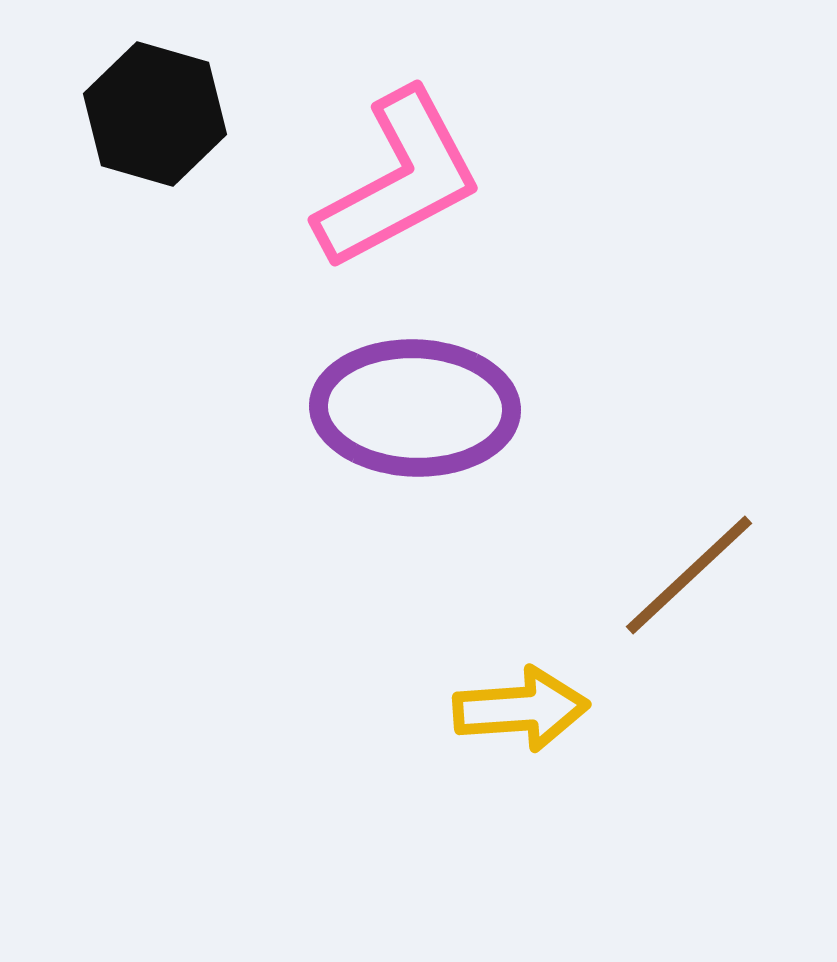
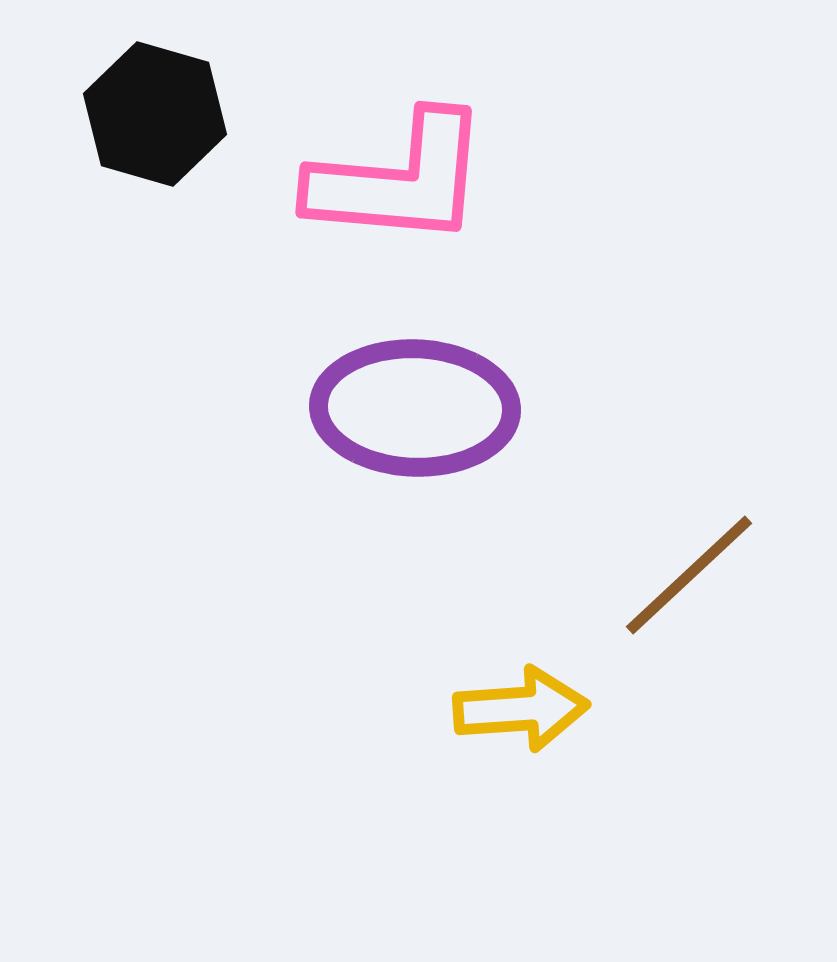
pink L-shape: rotated 33 degrees clockwise
